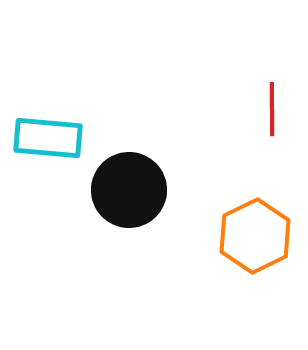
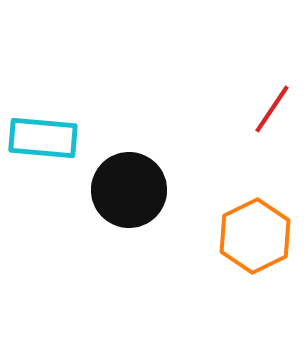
red line: rotated 34 degrees clockwise
cyan rectangle: moved 5 px left
